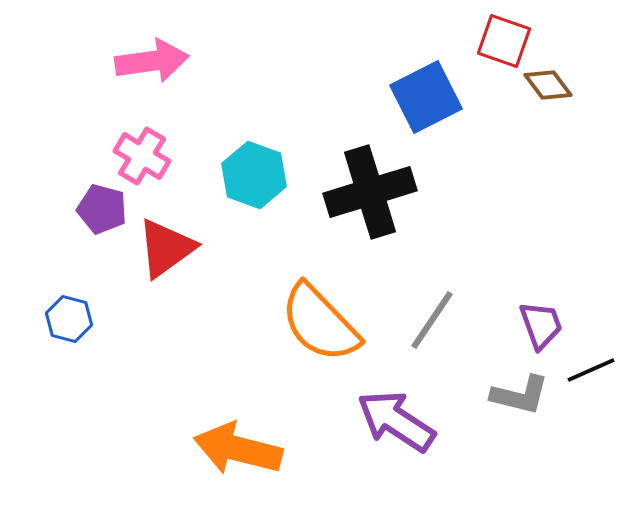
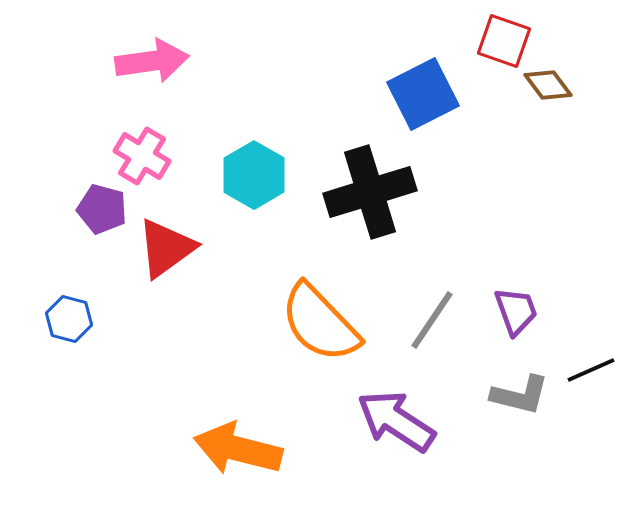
blue square: moved 3 px left, 3 px up
cyan hexagon: rotated 10 degrees clockwise
purple trapezoid: moved 25 px left, 14 px up
